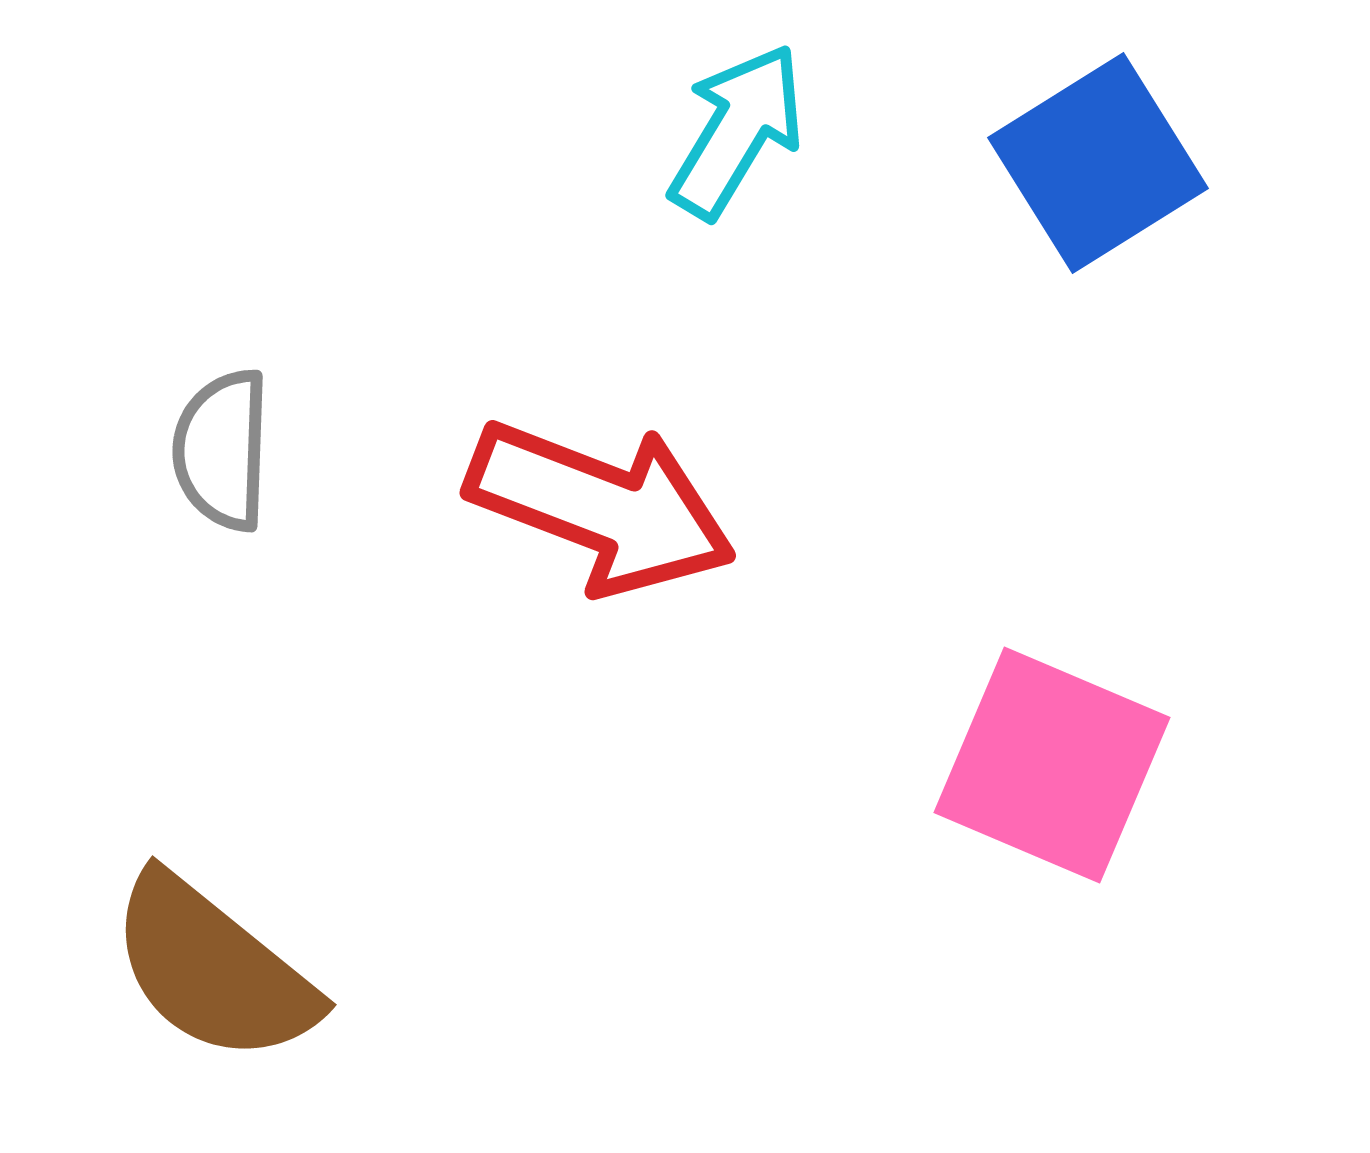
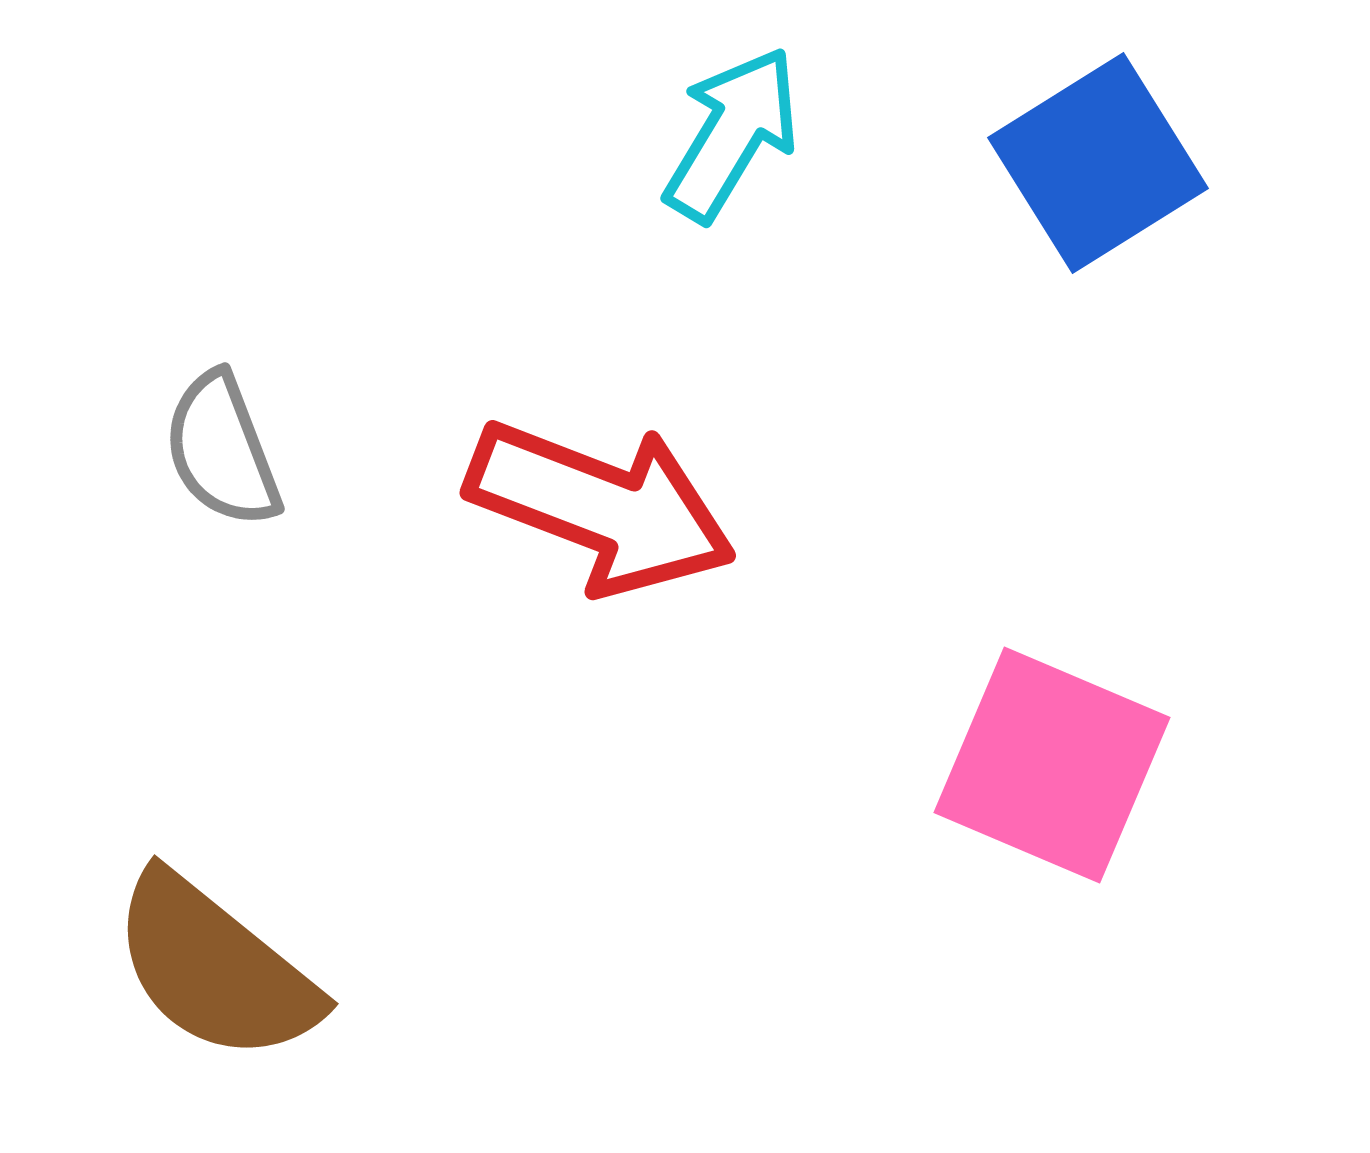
cyan arrow: moved 5 px left, 3 px down
gray semicircle: rotated 23 degrees counterclockwise
brown semicircle: moved 2 px right, 1 px up
